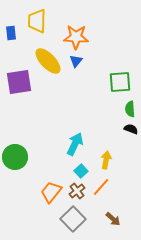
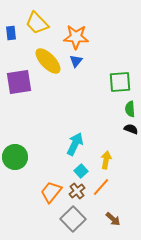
yellow trapezoid: moved 2 px down; rotated 45 degrees counterclockwise
